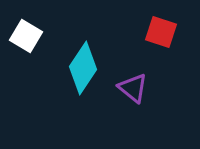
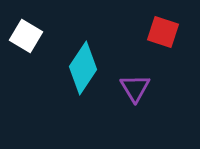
red square: moved 2 px right
purple triangle: moved 2 px right; rotated 20 degrees clockwise
